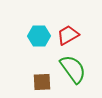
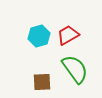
cyan hexagon: rotated 15 degrees counterclockwise
green semicircle: moved 2 px right
